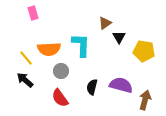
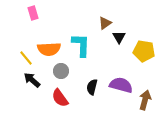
black arrow: moved 7 px right
